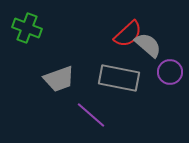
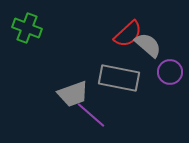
gray trapezoid: moved 14 px right, 15 px down
